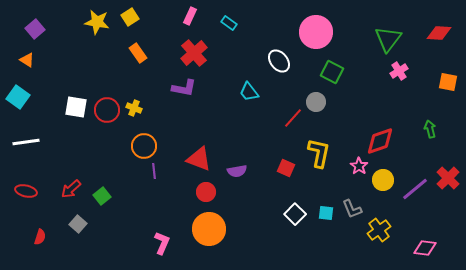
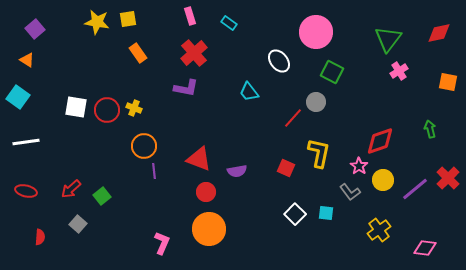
pink rectangle at (190, 16): rotated 42 degrees counterclockwise
yellow square at (130, 17): moved 2 px left, 2 px down; rotated 24 degrees clockwise
red diamond at (439, 33): rotated 15 degrees counterclockwise
purple L-shape at (184, 88): moved 2 px right
gray L-shape at (352, 209): moved 2 px left, 17 px up; rotated 15 degrees counterclockwise
red semicircle at (40, 237): rotated 14 degrees counterclockwise
